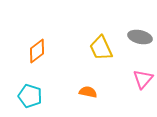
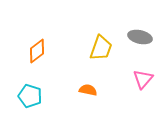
yellow trapezoid: rotated 136 degrees counterclockwise
orange semicircle: moved 2 px up
